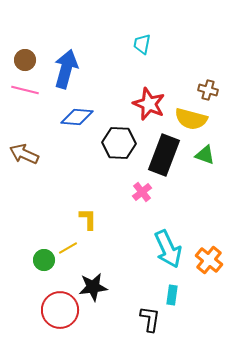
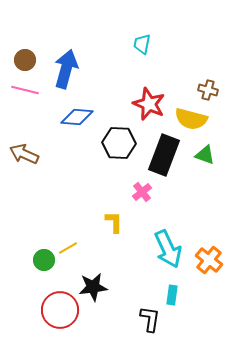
yellow L-shape: moved 26 px right, 3 px down
